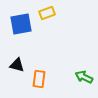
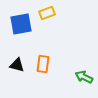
orange rectangle: moved 4 px right, 15 px up
